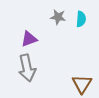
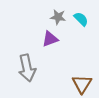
cyan semicircle: rotated 49 degrees counterclockwise
purple triangle: moved 21 px right
